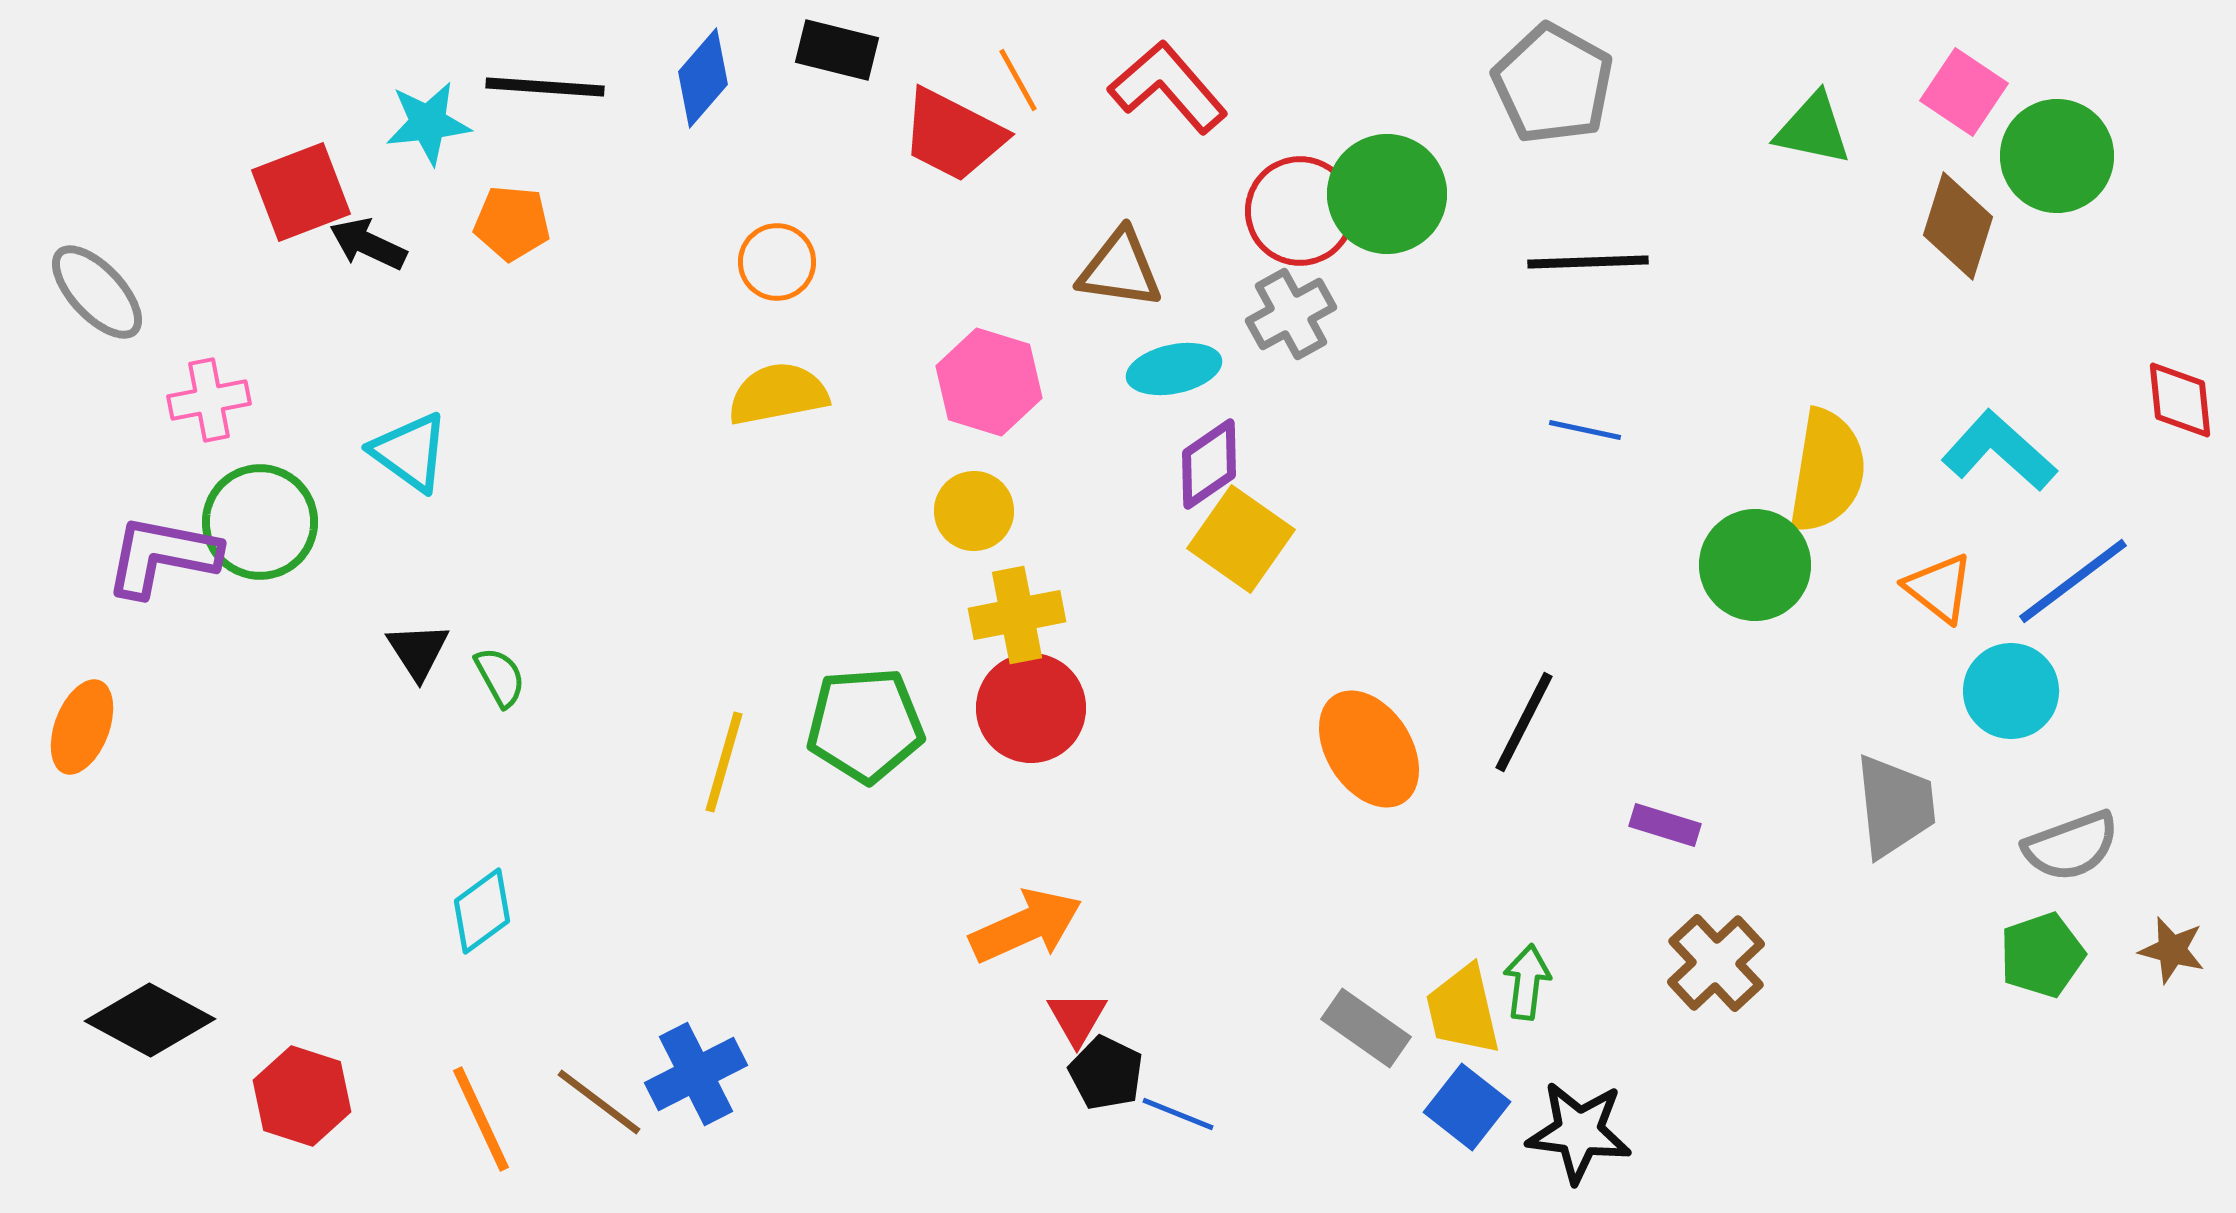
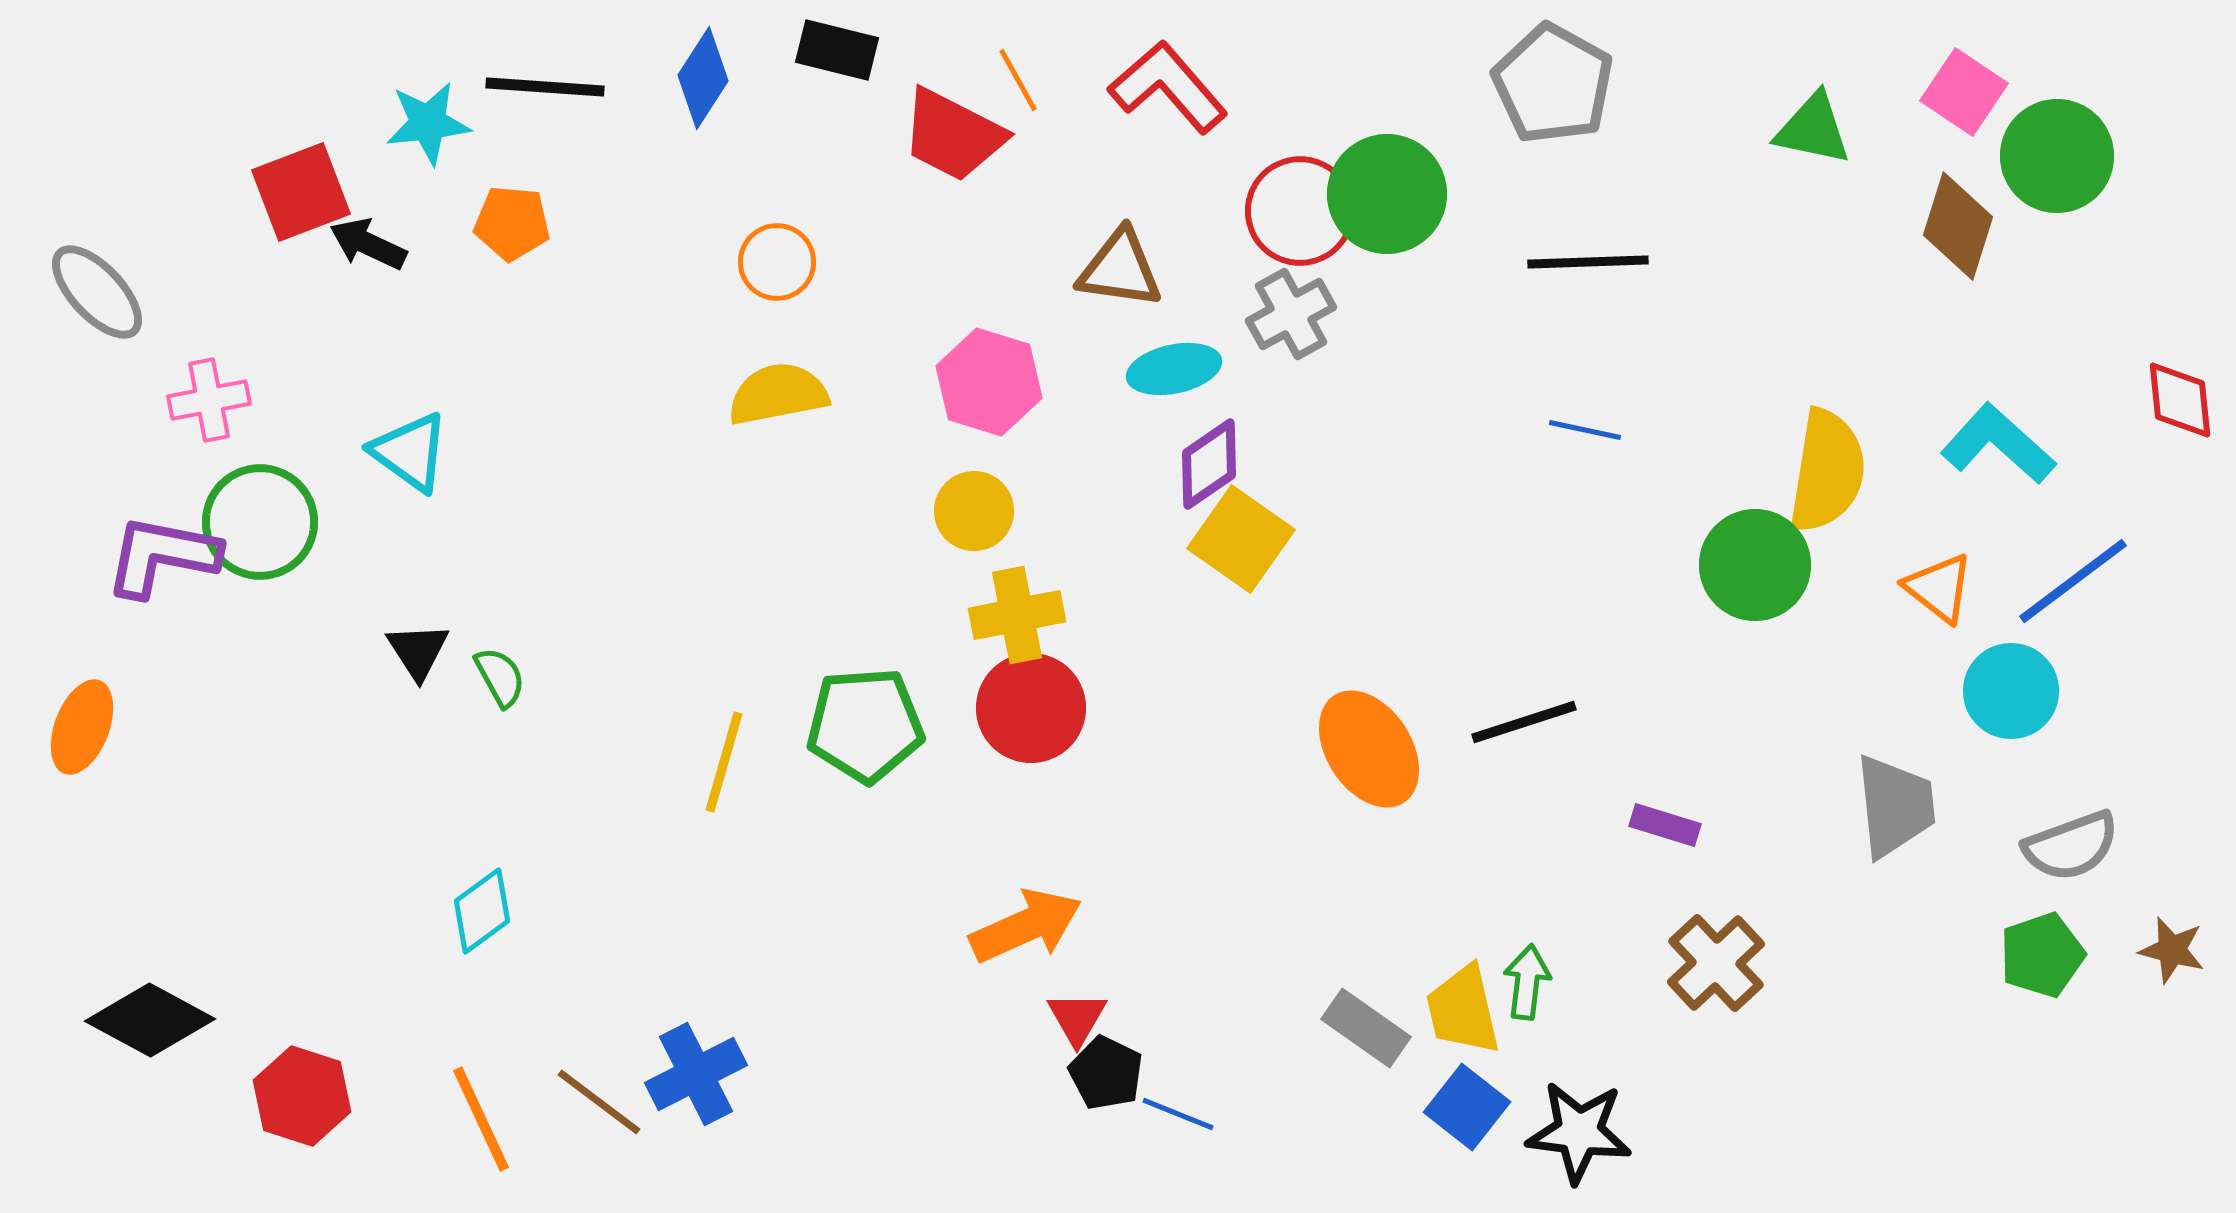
blue diamond at (703, 78): rotated 8 degrees counterclockwise
cyan L-shape at (1999, 451): moved 1 px left, 7 px up
black line at (1524, 722): rotated 45 degrees clockwise
